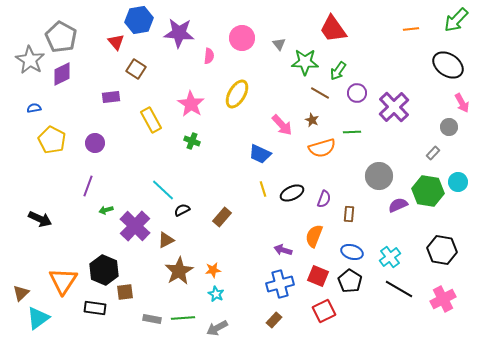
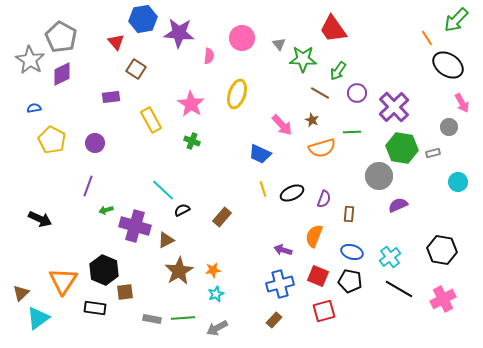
blue hexagon at (139, 20): moved 4 px right, 1 px up
orange line at (411, 29): moved 16 px right, 9 px down; rotated 63 degrees clockwise
green star at (305, 62): moved 2 px left, 3 px up
yellow ellipse at (237, 94): rotated 12 degrees counterclockwise
gray rectangle at (433, 153): rotated 32 degrees clockwise
green hexagon at (428, 191): moved 26 px left, 43 px up
purple cross at (135, 226): rotated 28 degrees counterclockwise
black pentagon at (350, 281): rotated 20 degrees counterclockwise
cyan star at (216, 294): rotated 21 degrees clockwise
red square at (324, 311): rotated 10 degrees clockwise
